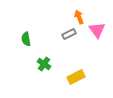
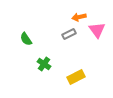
orange arrow: rotated 80 degrees counterclockwise
green semicircle: rotated 24 degrees counterclockwise
